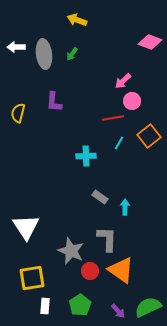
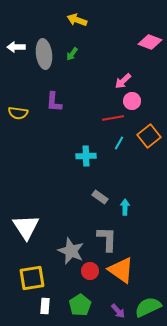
yellow semicircle: rotated 96 degrees counterclockwise
